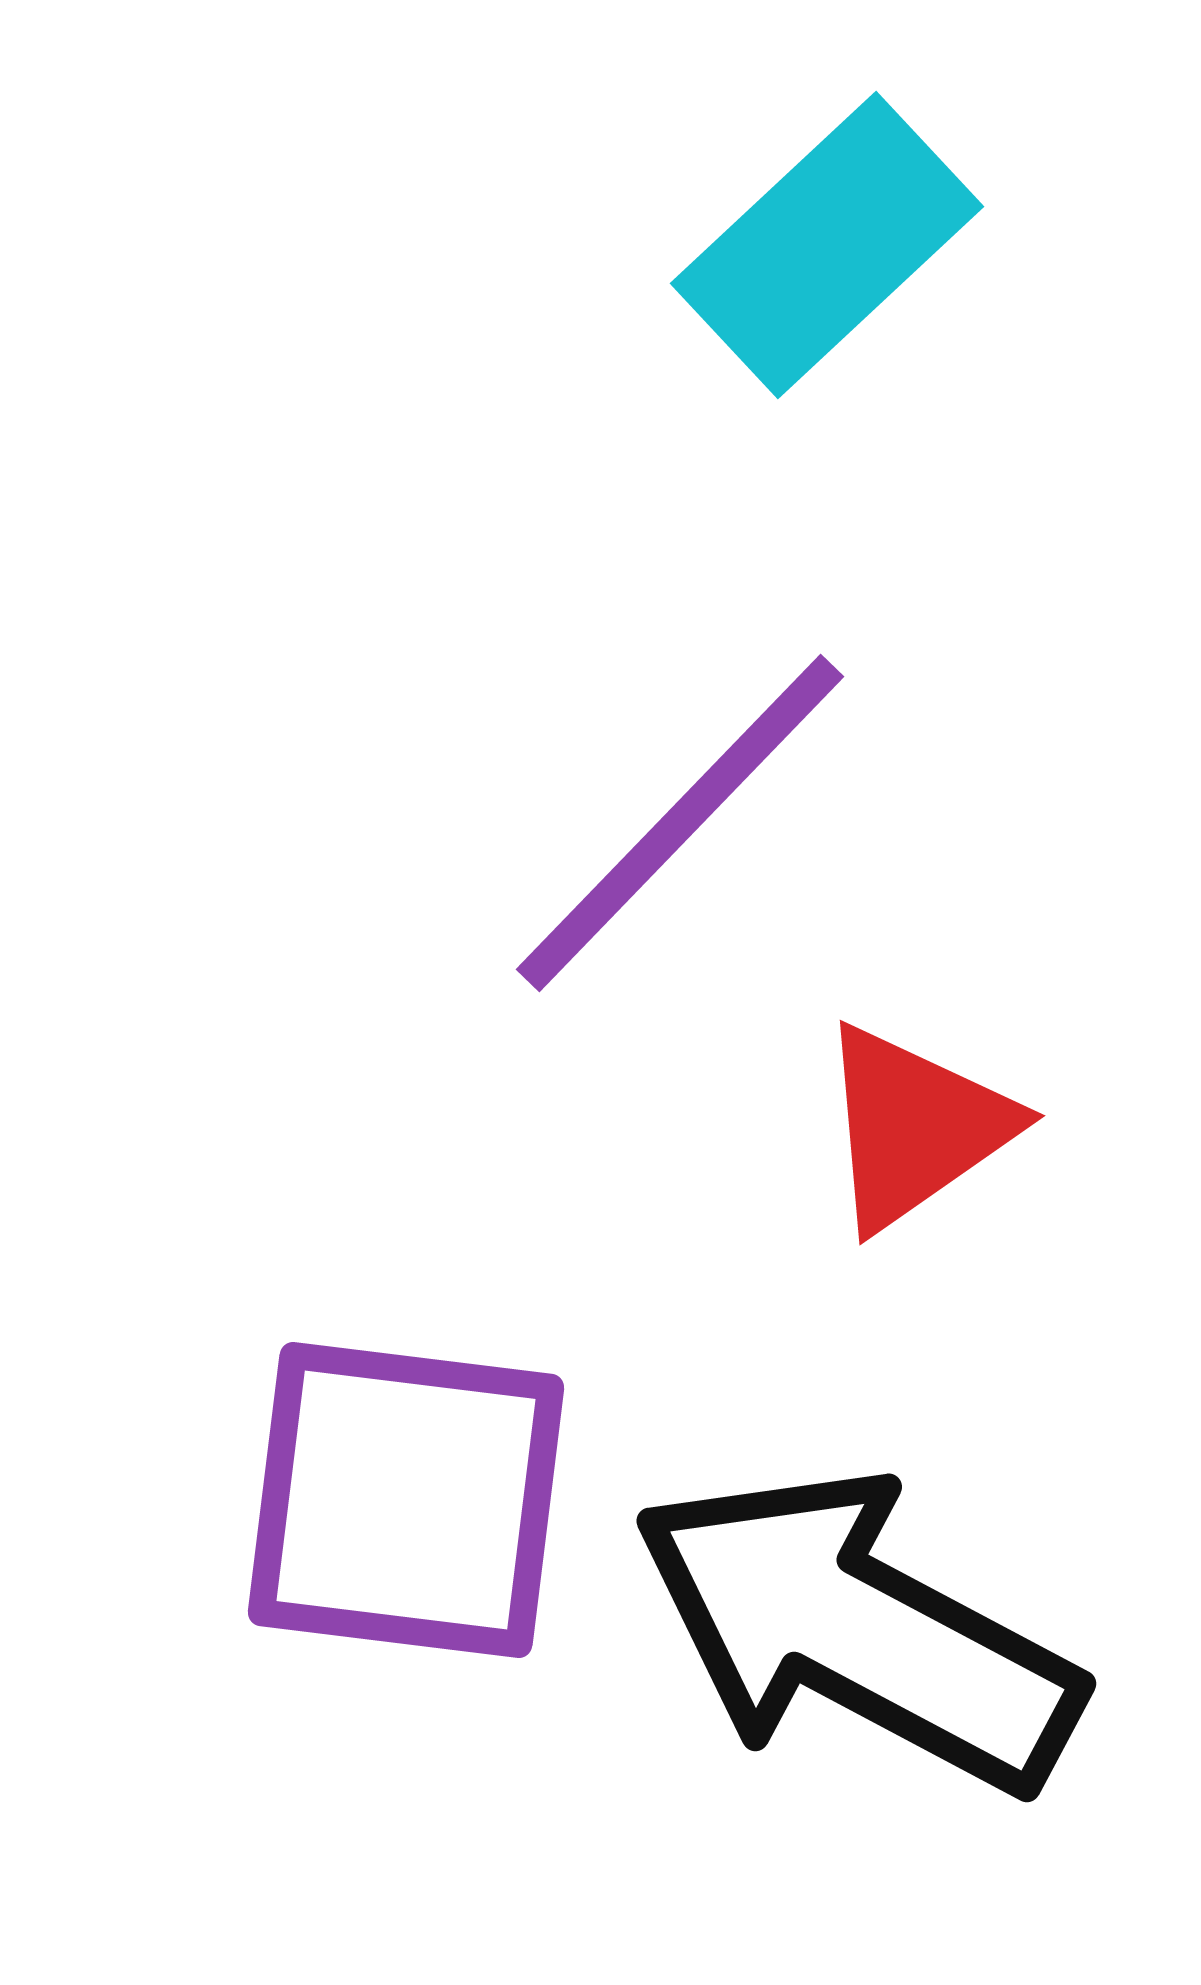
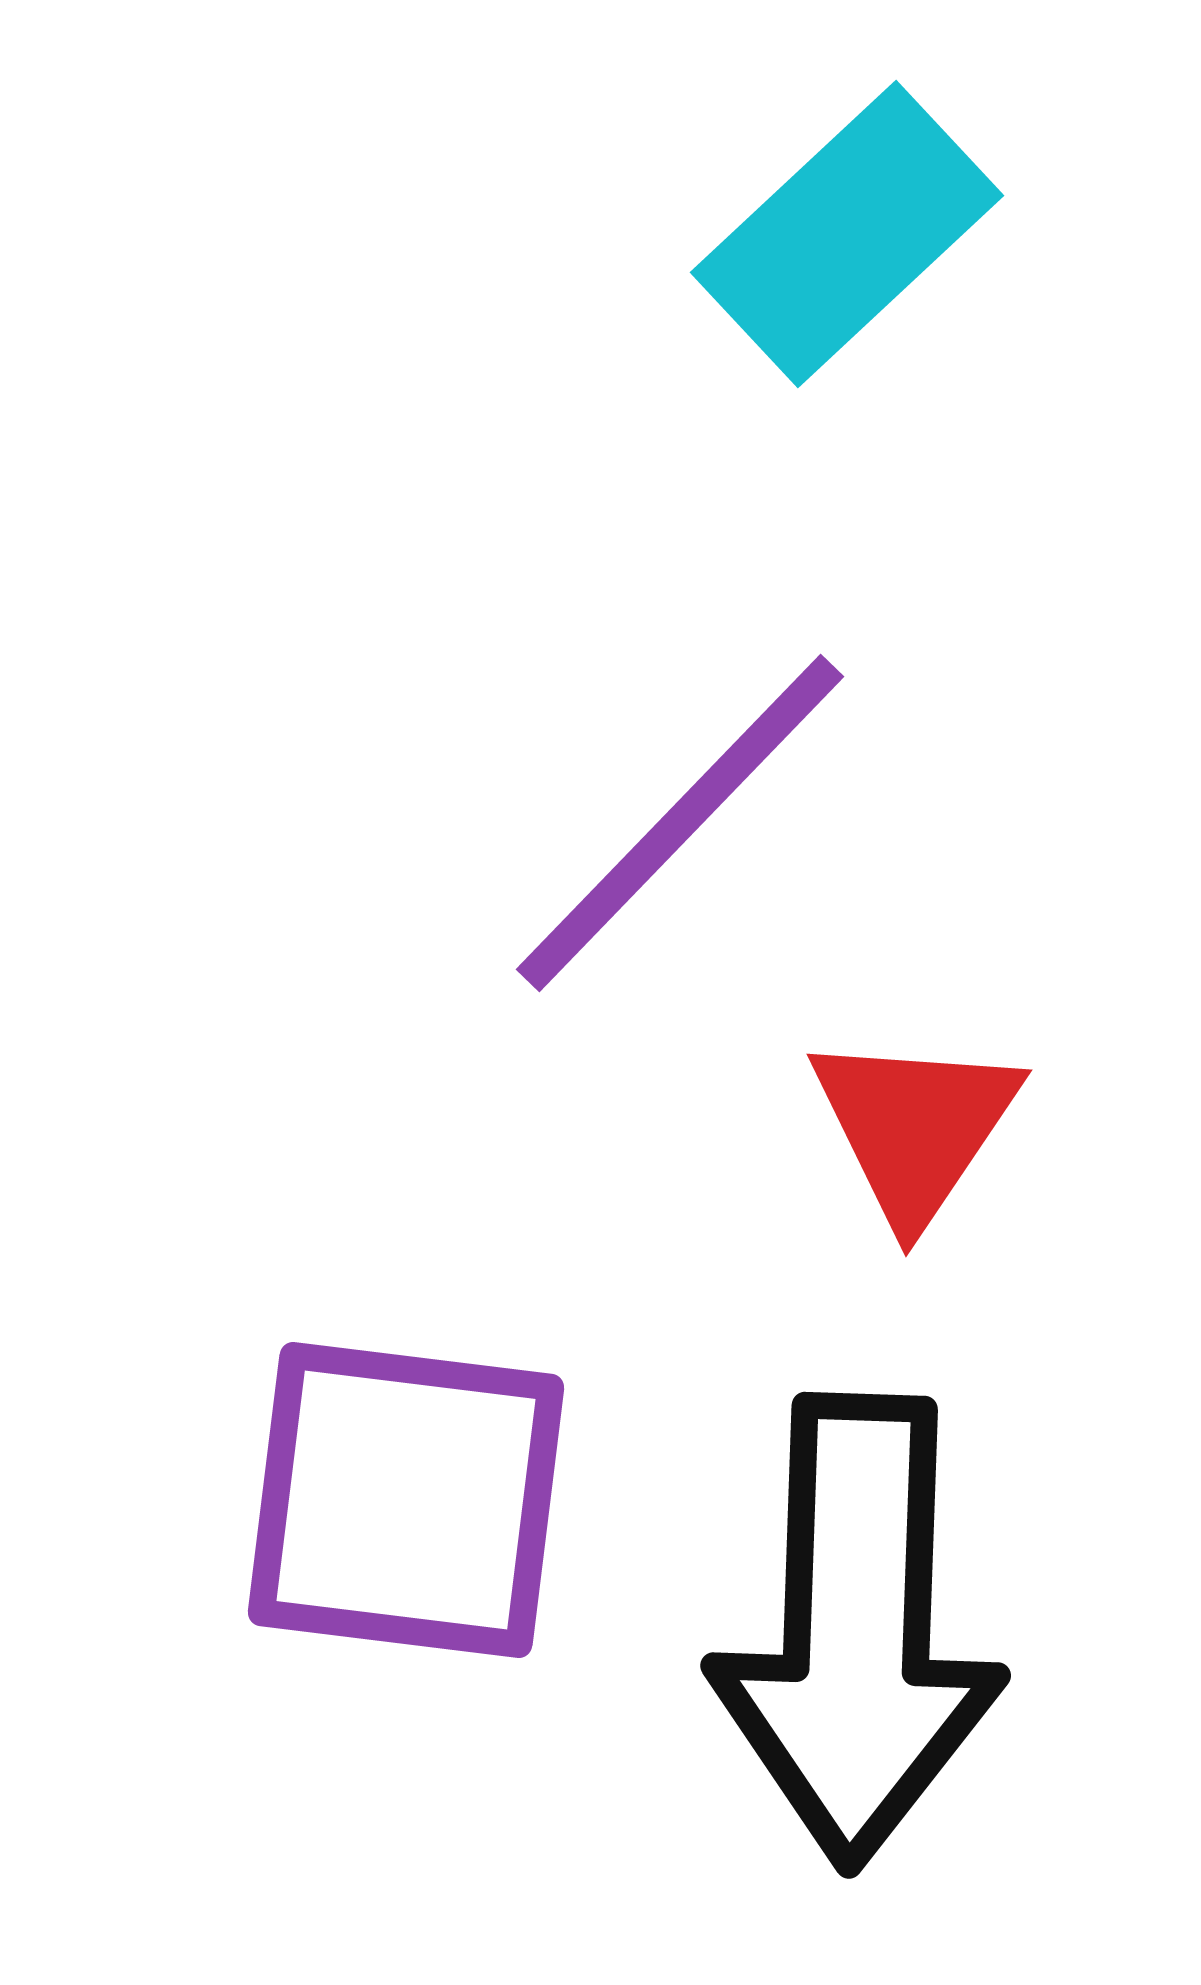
cyan rectangle: moved 20 px right, 11 px up
red triangle: rotated 21 degrees counterclockwise
black arrow: rotated 116 degrees counterclockwise
